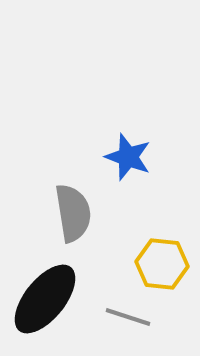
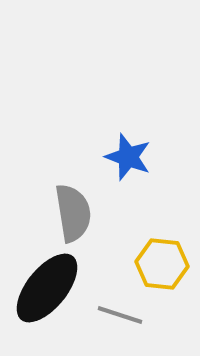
black ellipse: moved 2 px right, 11 px up
gray line: moved 8 px left, 2 px up
